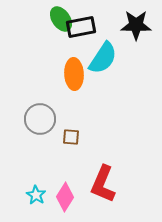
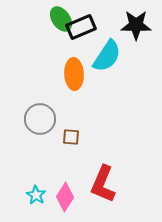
black rectangle: rotated 12 degrees counterclockwise
cyan semicircle: moved 4 px right, 2 px up
